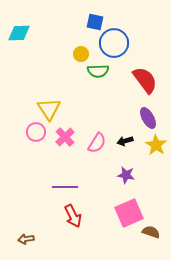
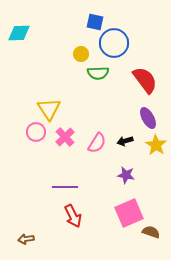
green semicircle: moved 2 px down
